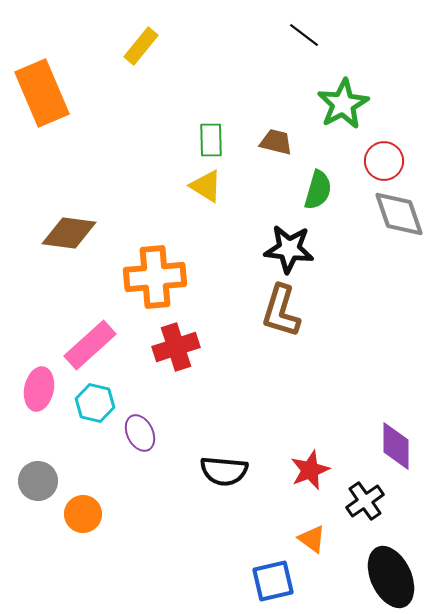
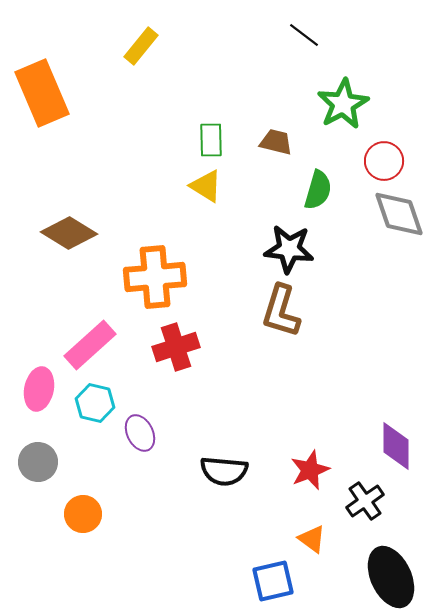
brown diamond: rotated 24 degrees clockwise
gray circle: moved 19 px up
